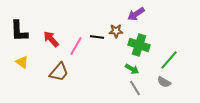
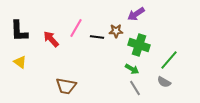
pink line: moved 18 px up
yellow triangle: moved 2 px left
brown trapezoid: moved 7 px right, 14 px down; rotated 60 degrees clockwise
